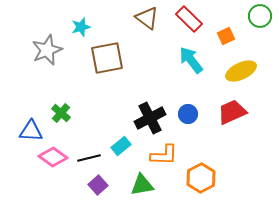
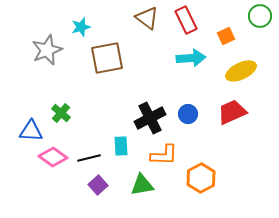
red rectangle: moved 3 px left, 1 px down; rotated 20 degrees clockwise
cyan arrow: moved 2 px up; rotated 124 degrees clockwise
cyan rectangle: rotated 54 degrees counterclockwise
